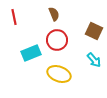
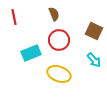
red circle: moved 2 px right
